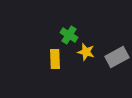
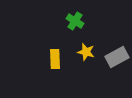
green cross: moved 6 px right, 14 px up
